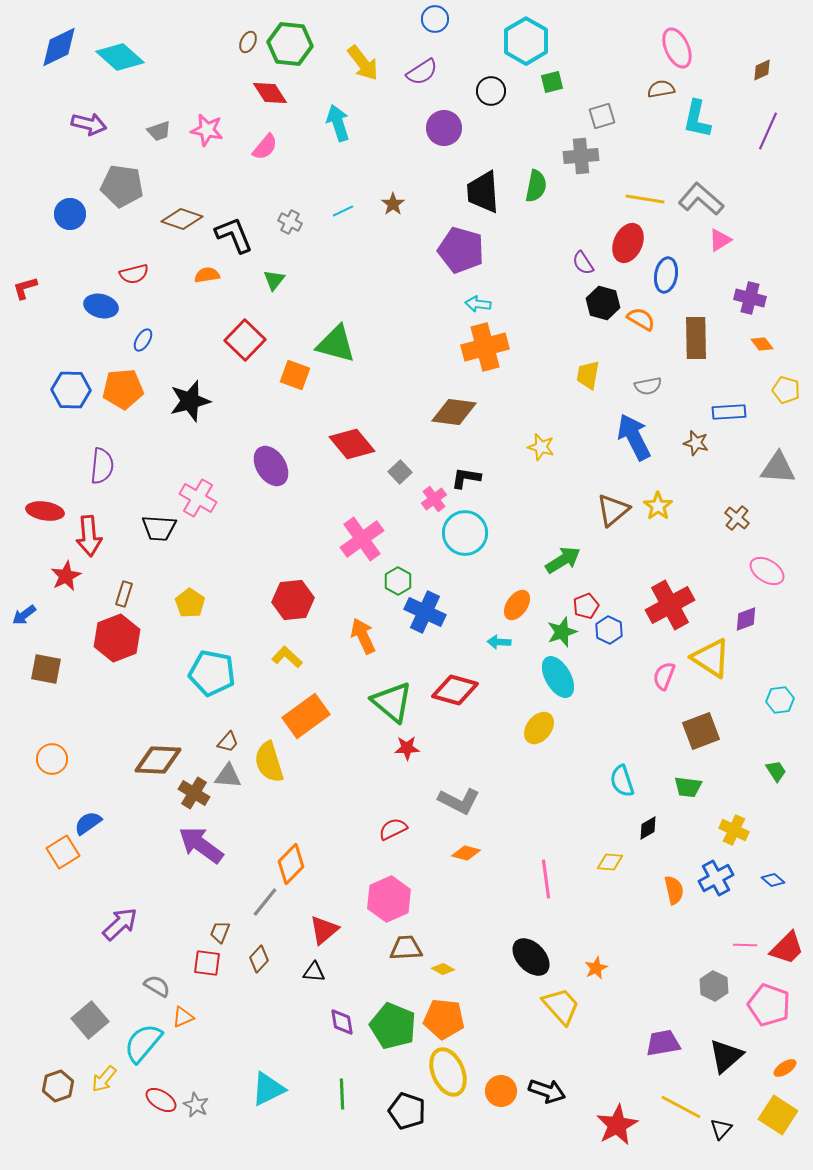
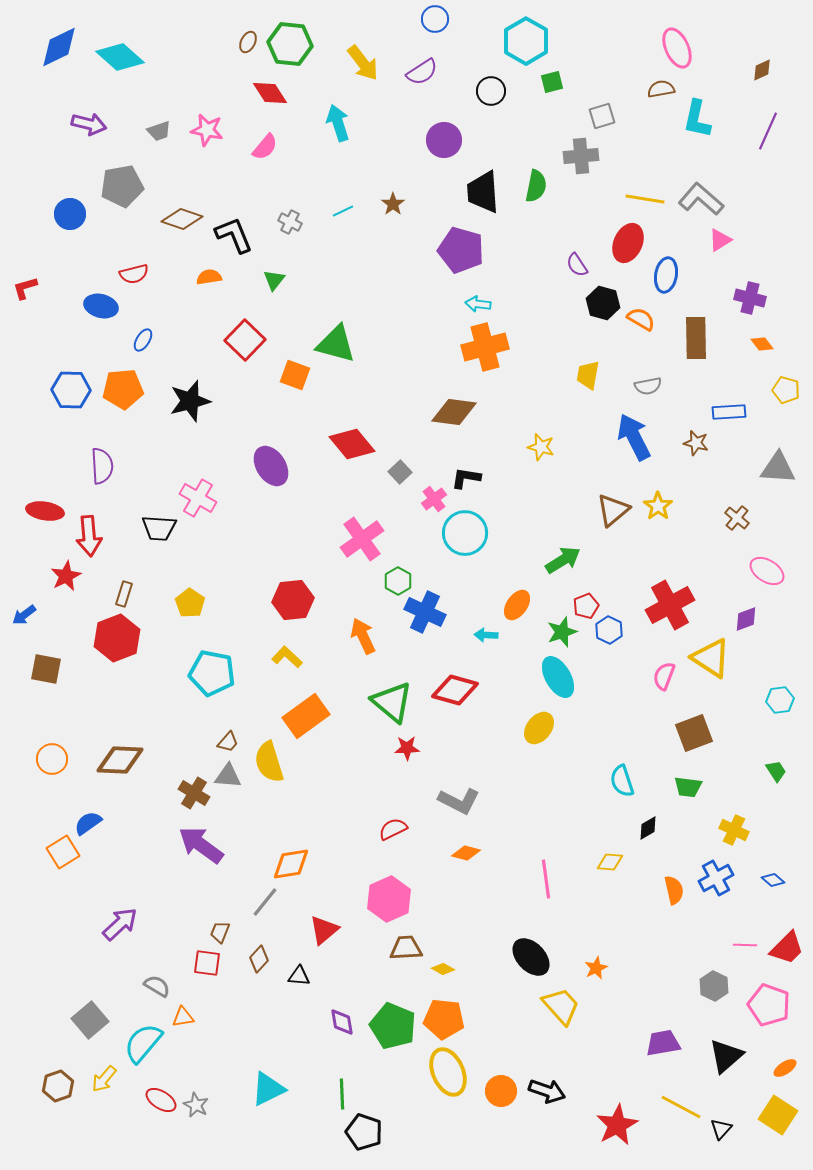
purple circle at (444, 128): moved 12 px down
gray pentagon at (122, 186): rotated 18 degrees counterclockwise
purple semicircle at (583, 263): moved 6 px left, 2 px down
orange semicircle at (207, 275): moved 2 px right, 2 px down
purple semicircle at (102, 466): rotated 9 degrees counterclockwise
cyan arrow at (499, 642): moved 13 px left, 7 px up
brown square at (701, 731): moved 7 px left, 2 px down
brown diamond at (158, 760): moved 38 px left
orange diamond at (291, 864): rotated 36 degrees clockwise
black triangle at (314, 972): moved 15 px left, 4 px down
orange triangle at (183, 1017): rotated 15 degrees clockwise
black pentagon at (407, 1111): moved 43 px left, 21 px down
